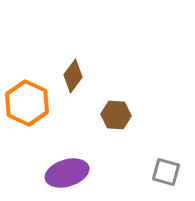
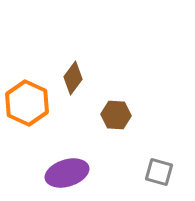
brown diamond: moved 2 px down
gray square: moved 7 px left
